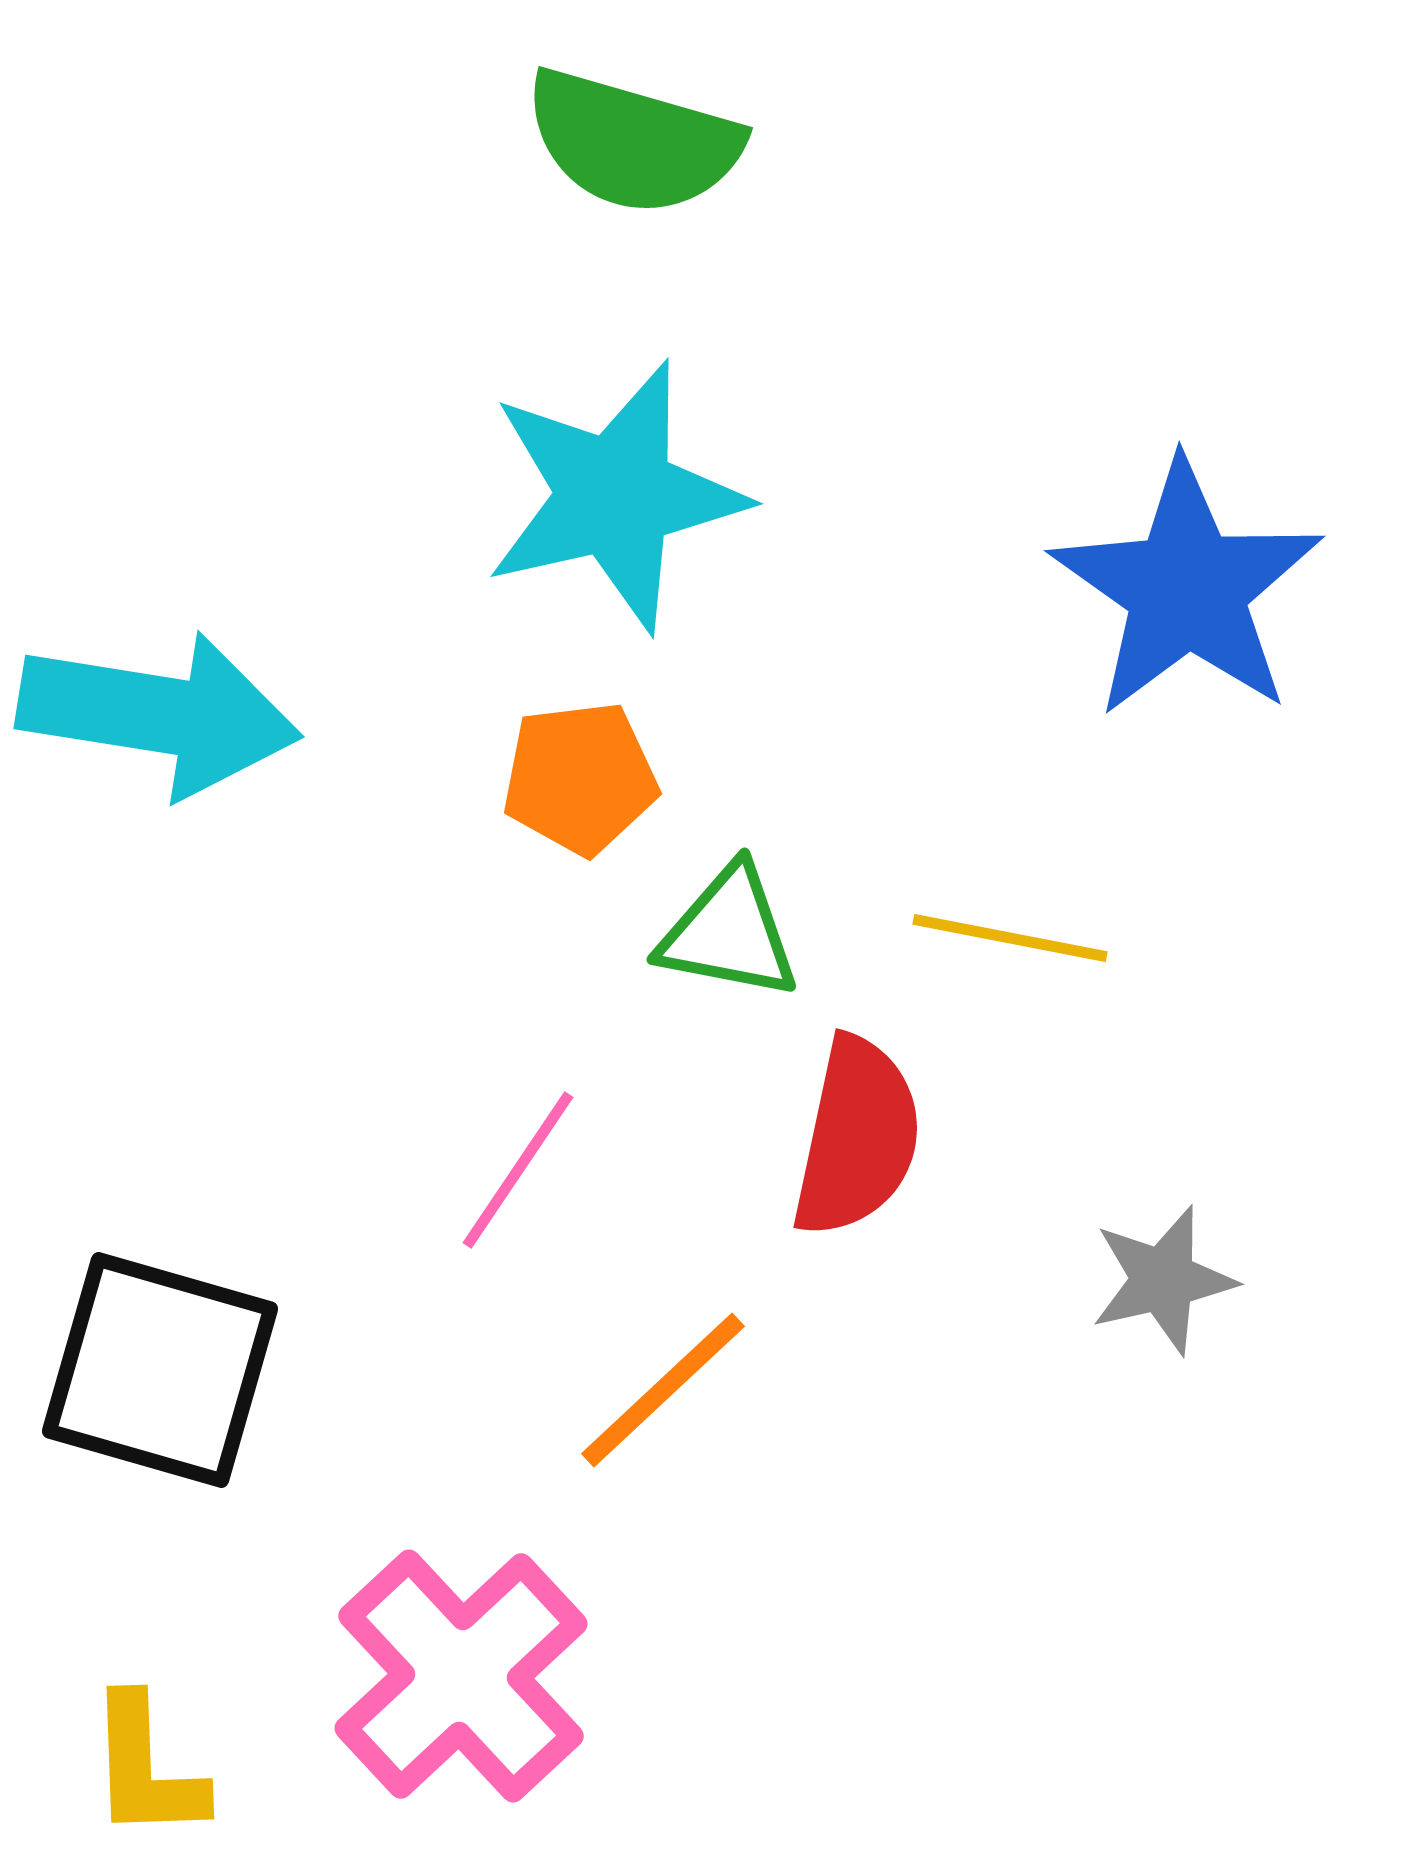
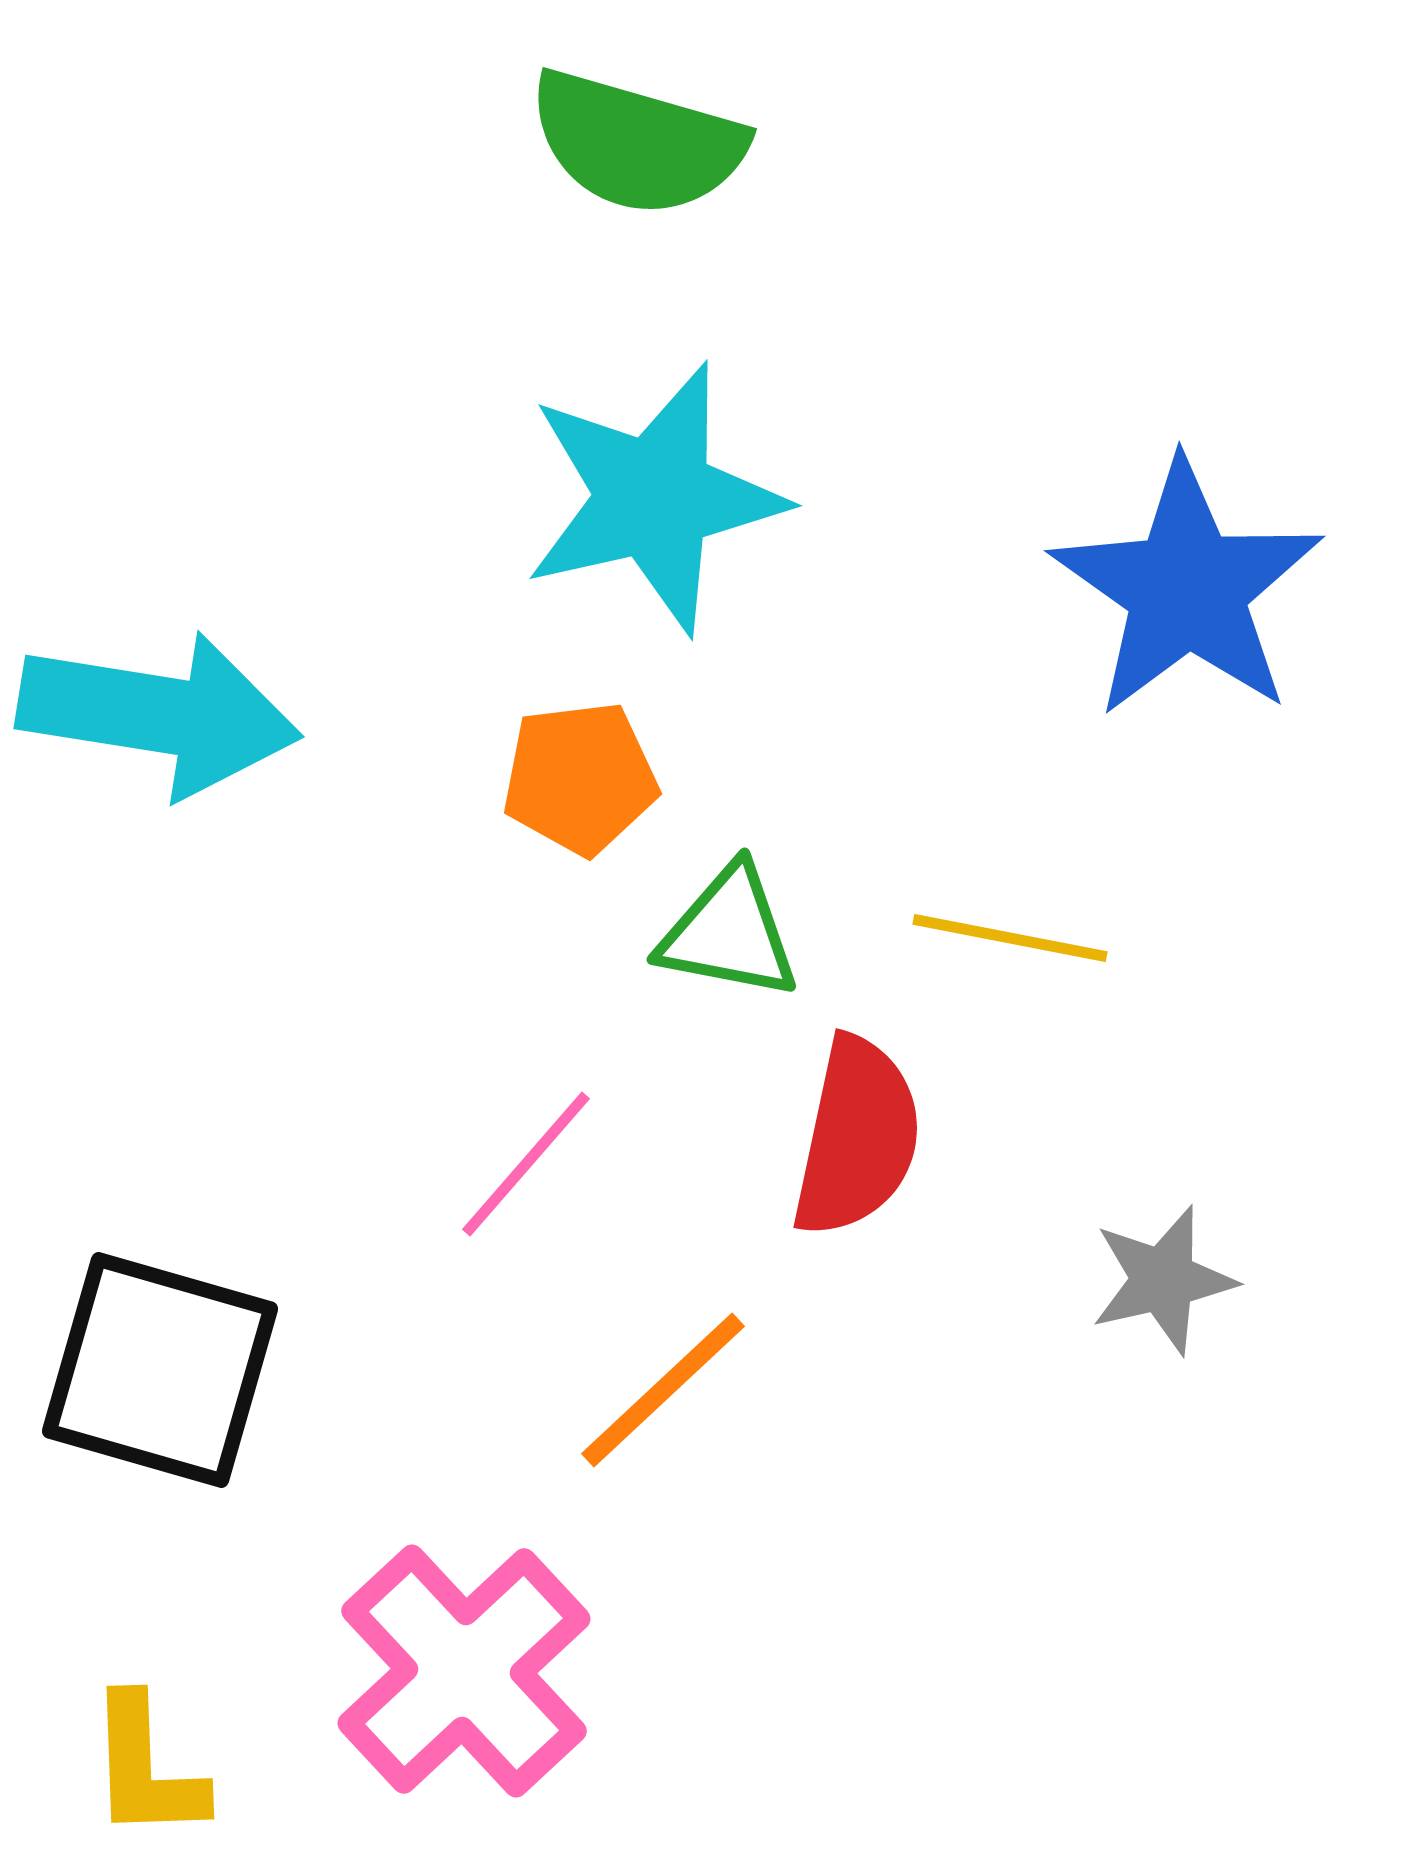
green semicircle: moved 4 px right, 1 px down
cyan star: moved 39 px right, 2 px down
pink line: moved 8 px right, 6 px up; rotated 7 degrees clockwise
pink cross: moved 3 px right, 5 px up
